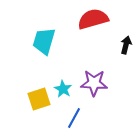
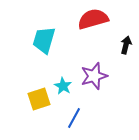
cyan trapezoid: moved 1 px up
purple star: moved 7 px up; rotated 20 degrees counterclockwise
cyan star: moved 3 px up
